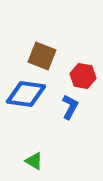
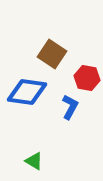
brown square: moved 10 px right, 2 px up; rotated 12 degrees clockwise
red hexagon: moved 4 px right, 2 px down
blue diamond: moved 1 px right, 2 px up
